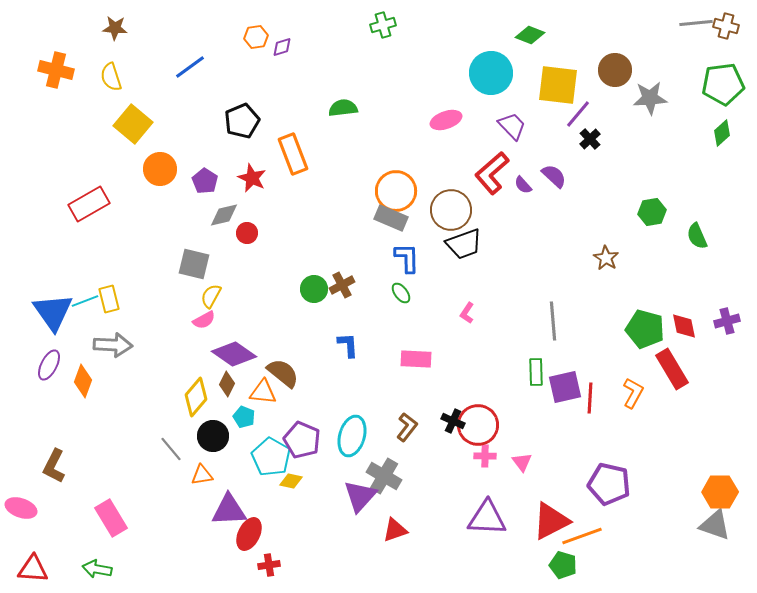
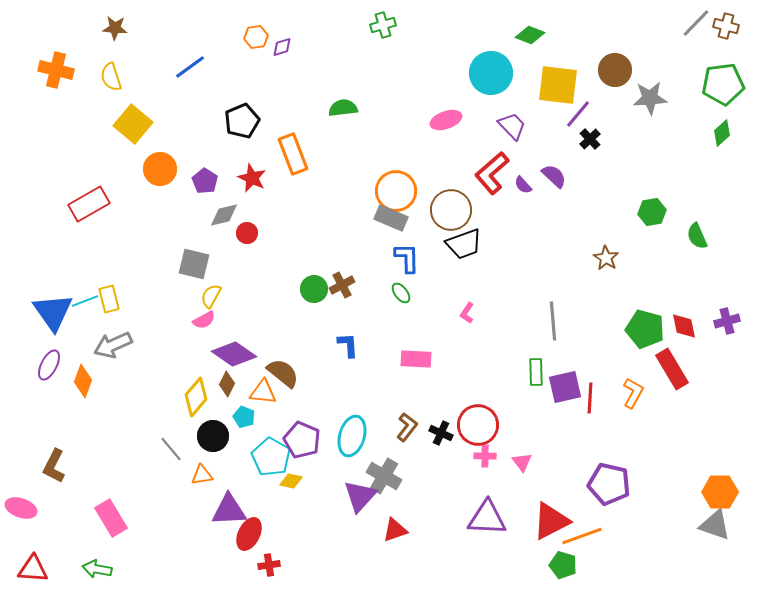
gray line at (696, 23): rotated 40 degrees counterclockwise
gray arrow at (113, 345): rotated 153 degrees clockwise
black cross at (453, 421): moved 12 px left, 12 px down
